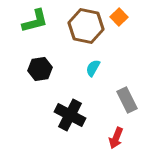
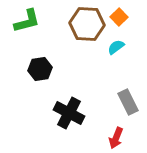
green L-shape: moved 8 px left
brown hexagon: moved 1 px right, 2 px up; rotated 8 degrees counterclockwise
cyan semicircle: moved 23 px right, 21 px up; rotated 24 degrees clockwise
gray rectangle: moved 1 px right, 2 px down
black cross: moved 1 px left, 2 px up
